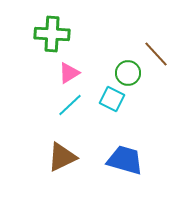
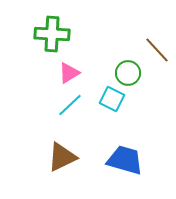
brown line: moved 1 px right, 4 px up
